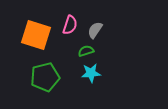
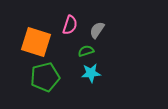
gray semicircle: moved 2 px right
orange square: moved 7 px down
